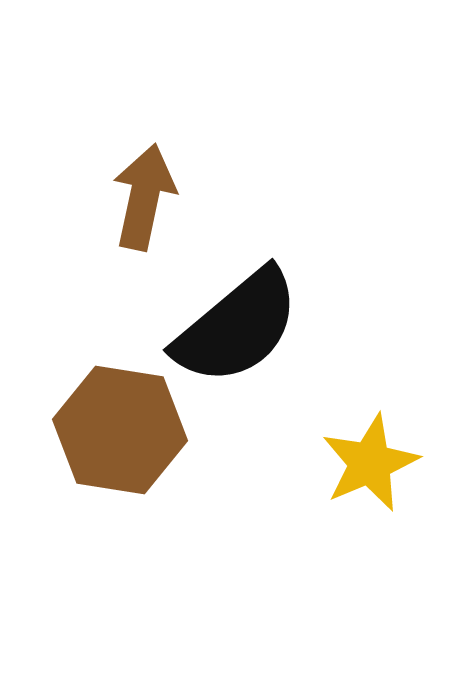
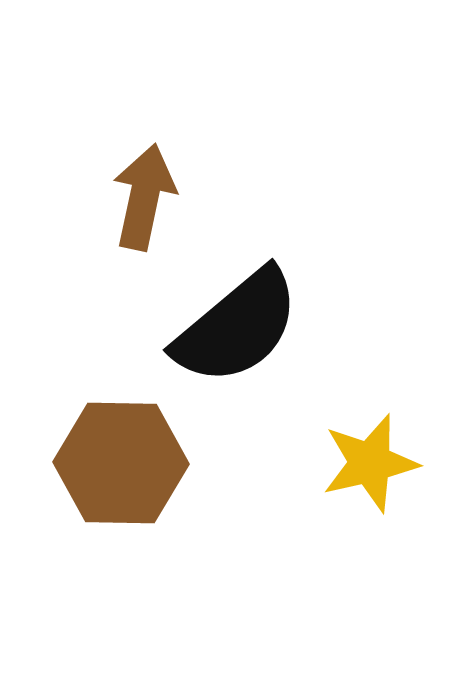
brown hexagon: moved 1 px right, 33 px down; rotated 8 degrees counterclockwise
yellow star: rotated 10 degrees clockwise
